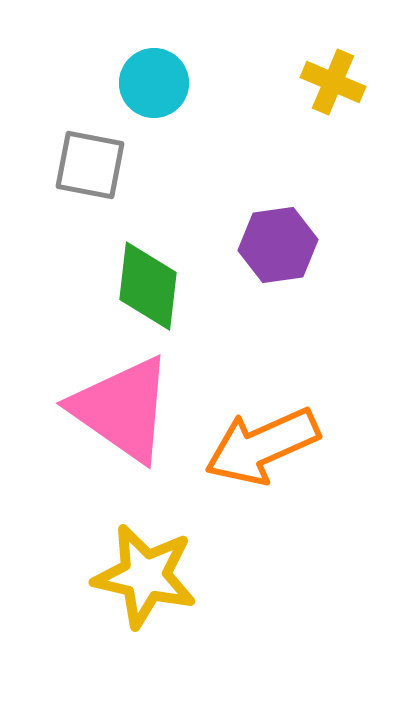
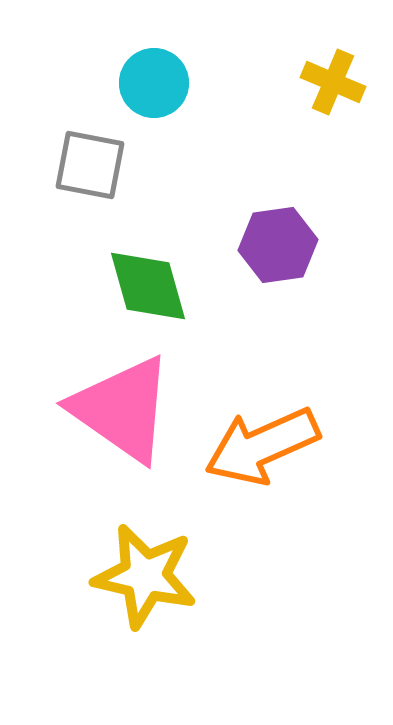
green diamond: rotated 22 degrees counterclockwise
